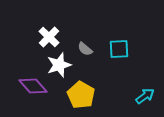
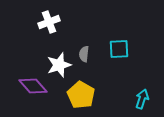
white cross: moved 15 px up; rotated 25 degrees clockwise
gray semicircle: moved 1 px left, 5 px down; rotated 56 degrees clockwise
cyan arrow: moved 3 px left, 3 px down; rotated 36 degrees counterclockwise
